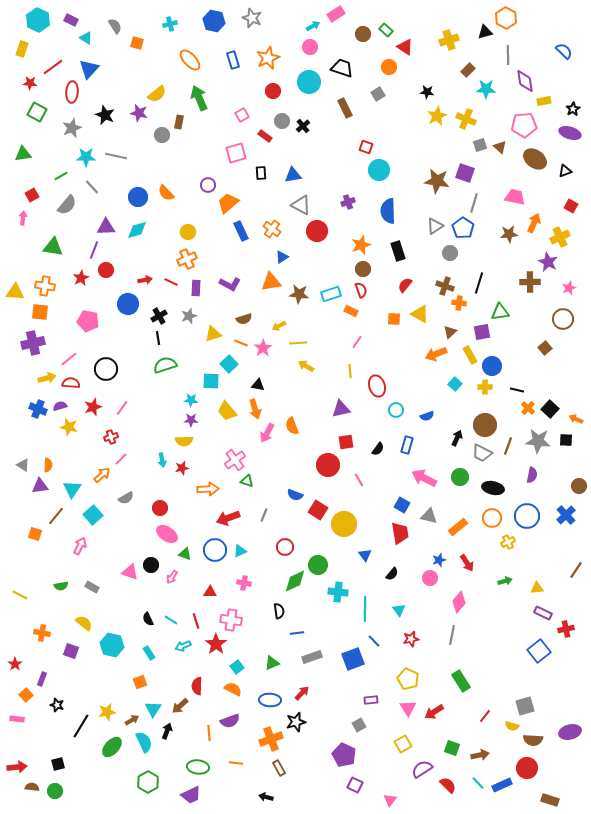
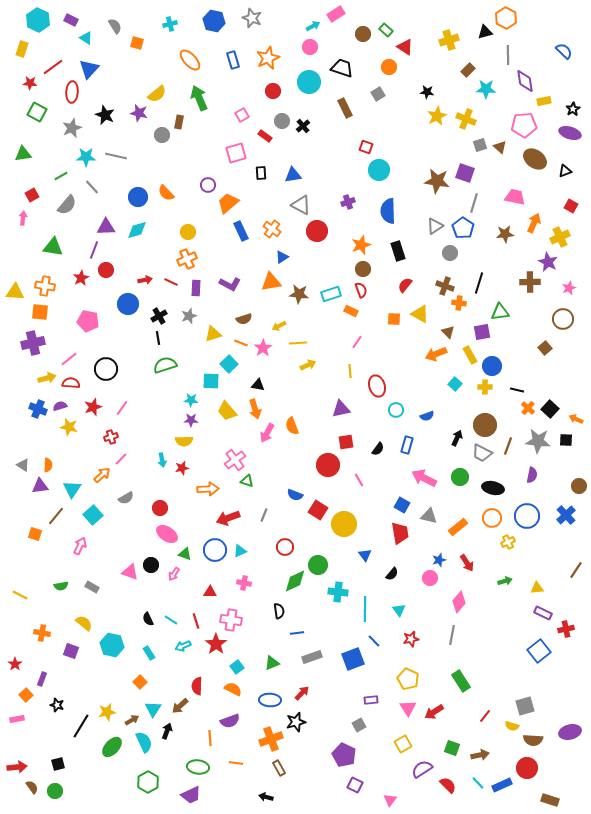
brown star at (509, 234): moved 4 px left
brown triangle at (450, 332): moved 2 px left; rotated 32 degrees counterclockwise
yellow arrow at (306, 366): moved 2 px right, 1 px up; rotated 126 degrees clockwise
pink arrow at (172, 577): moved 2 px right, 3 px up
orange square at (140, 682): rotated 24 degrees counterclockwise
pink rectangle at (17, 719): rotated 16 degrees counterclockwise
orange line at (209, 733): moved 1 px right, 5 px down
brown semicircle at (32, 787): rotated 48 degrees clockwise
